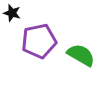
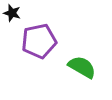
green semicircle: moved 1 px right, 12 px down
